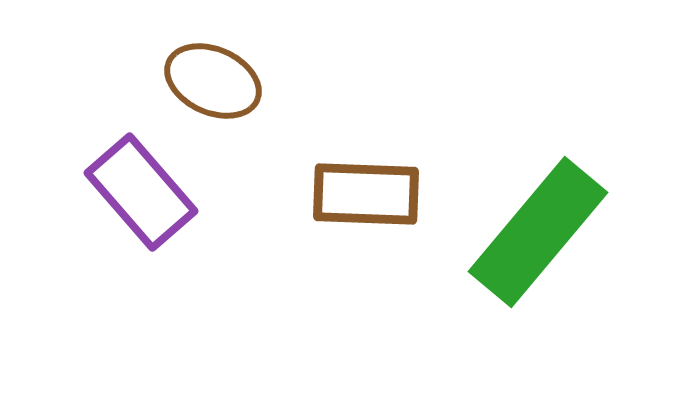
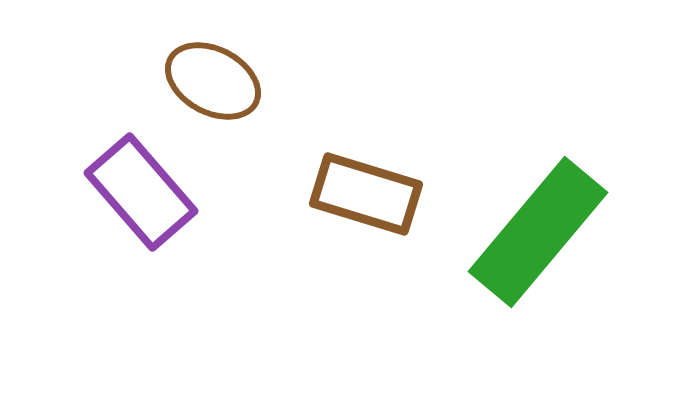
brown ellipse: rotated 4 degrees clockwise
brown rectangle: rotated 15 degrees clockwise
